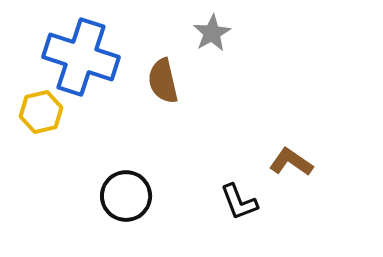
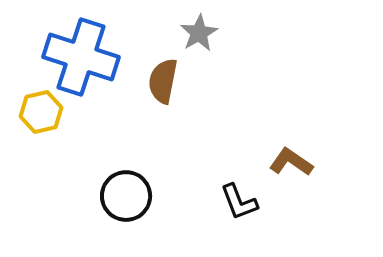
gray star: moved 13 px left
brown semicircle: rotated 24 degrees clockwise
